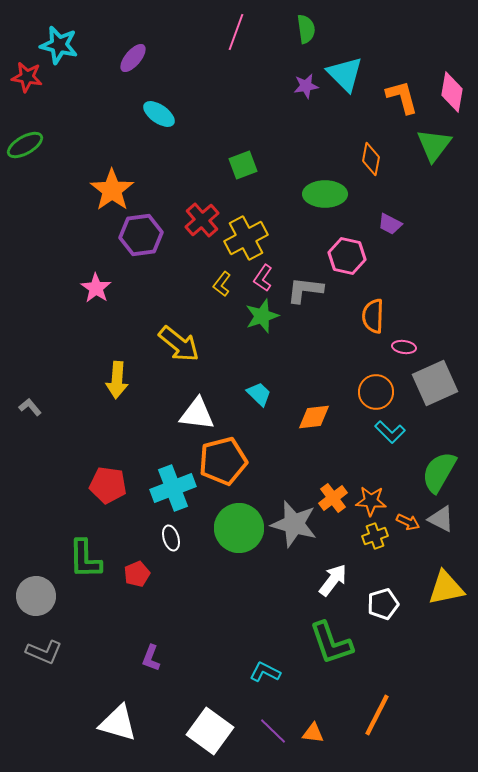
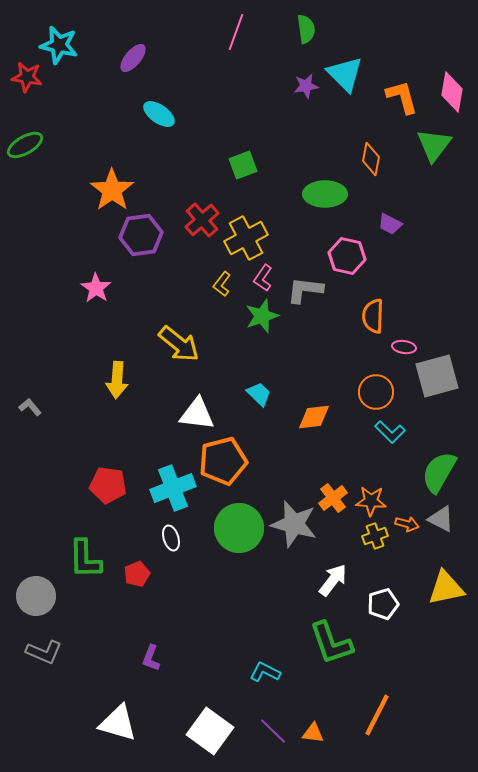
gray square at (435, 383): moved 2 px right, 7 px up; rotated 9 degrees clockwise
orange arrow at (408, 522): moved 1 px left, 2 px down; rotated 10 degrees counterclockwise
